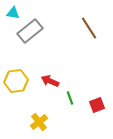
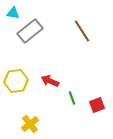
brown line: moved 7 px left, 3 px down
green line: moved 2 px right
yellow cross: moved 9 px left, 2 px down
